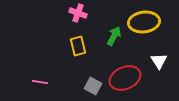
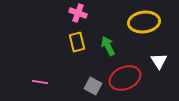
green arrow: moved 6 px left, 10 px down; rotated 54 degrees counterclockwise
yellow rectangle: moved 1 px left, 4 px up
